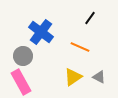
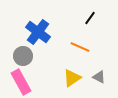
blue cross: moved 3 px left
yellow triangle: moved 1 px left, 1 px down
